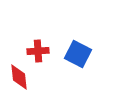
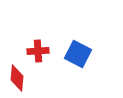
red diamond: moved 2 px left, 1 px down; rotated 12 degrees clockwise
